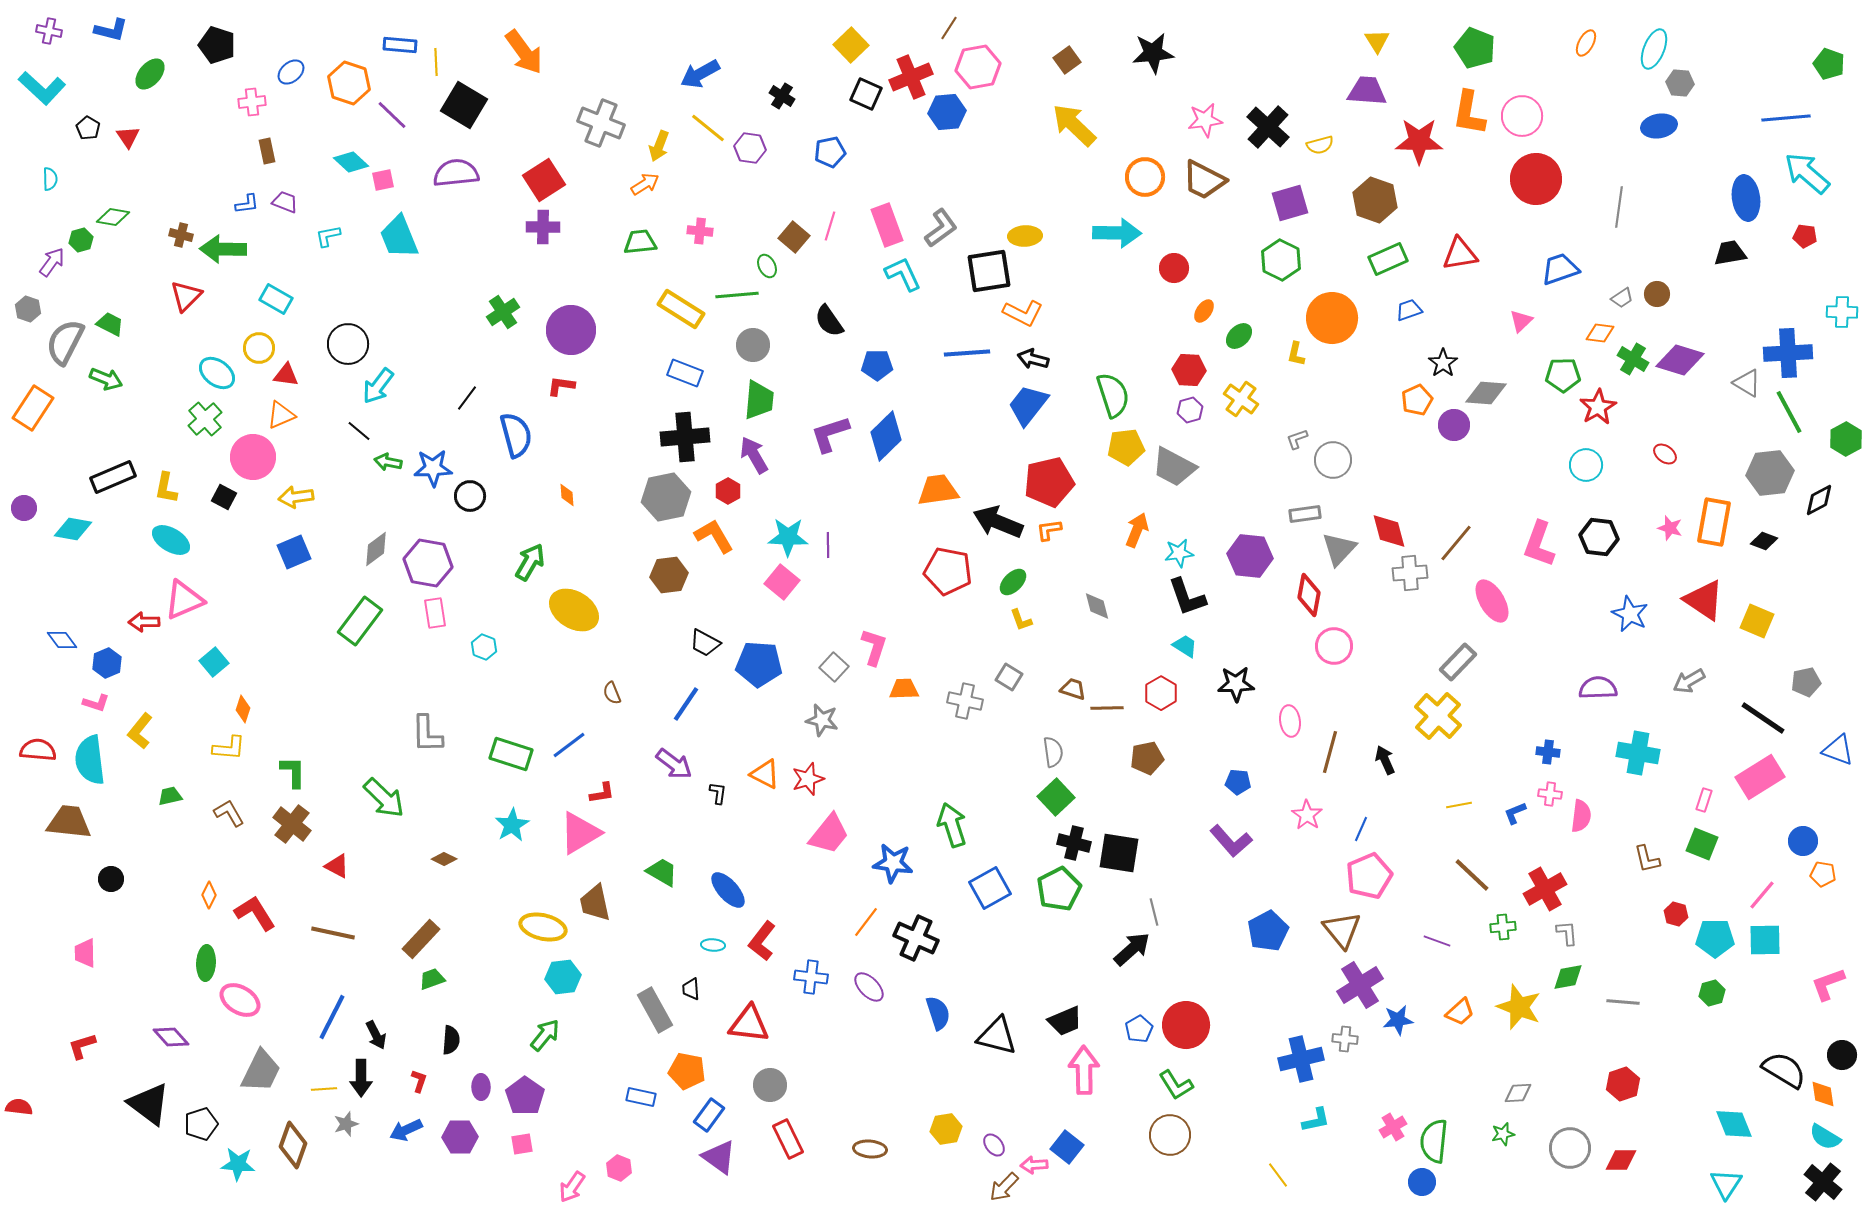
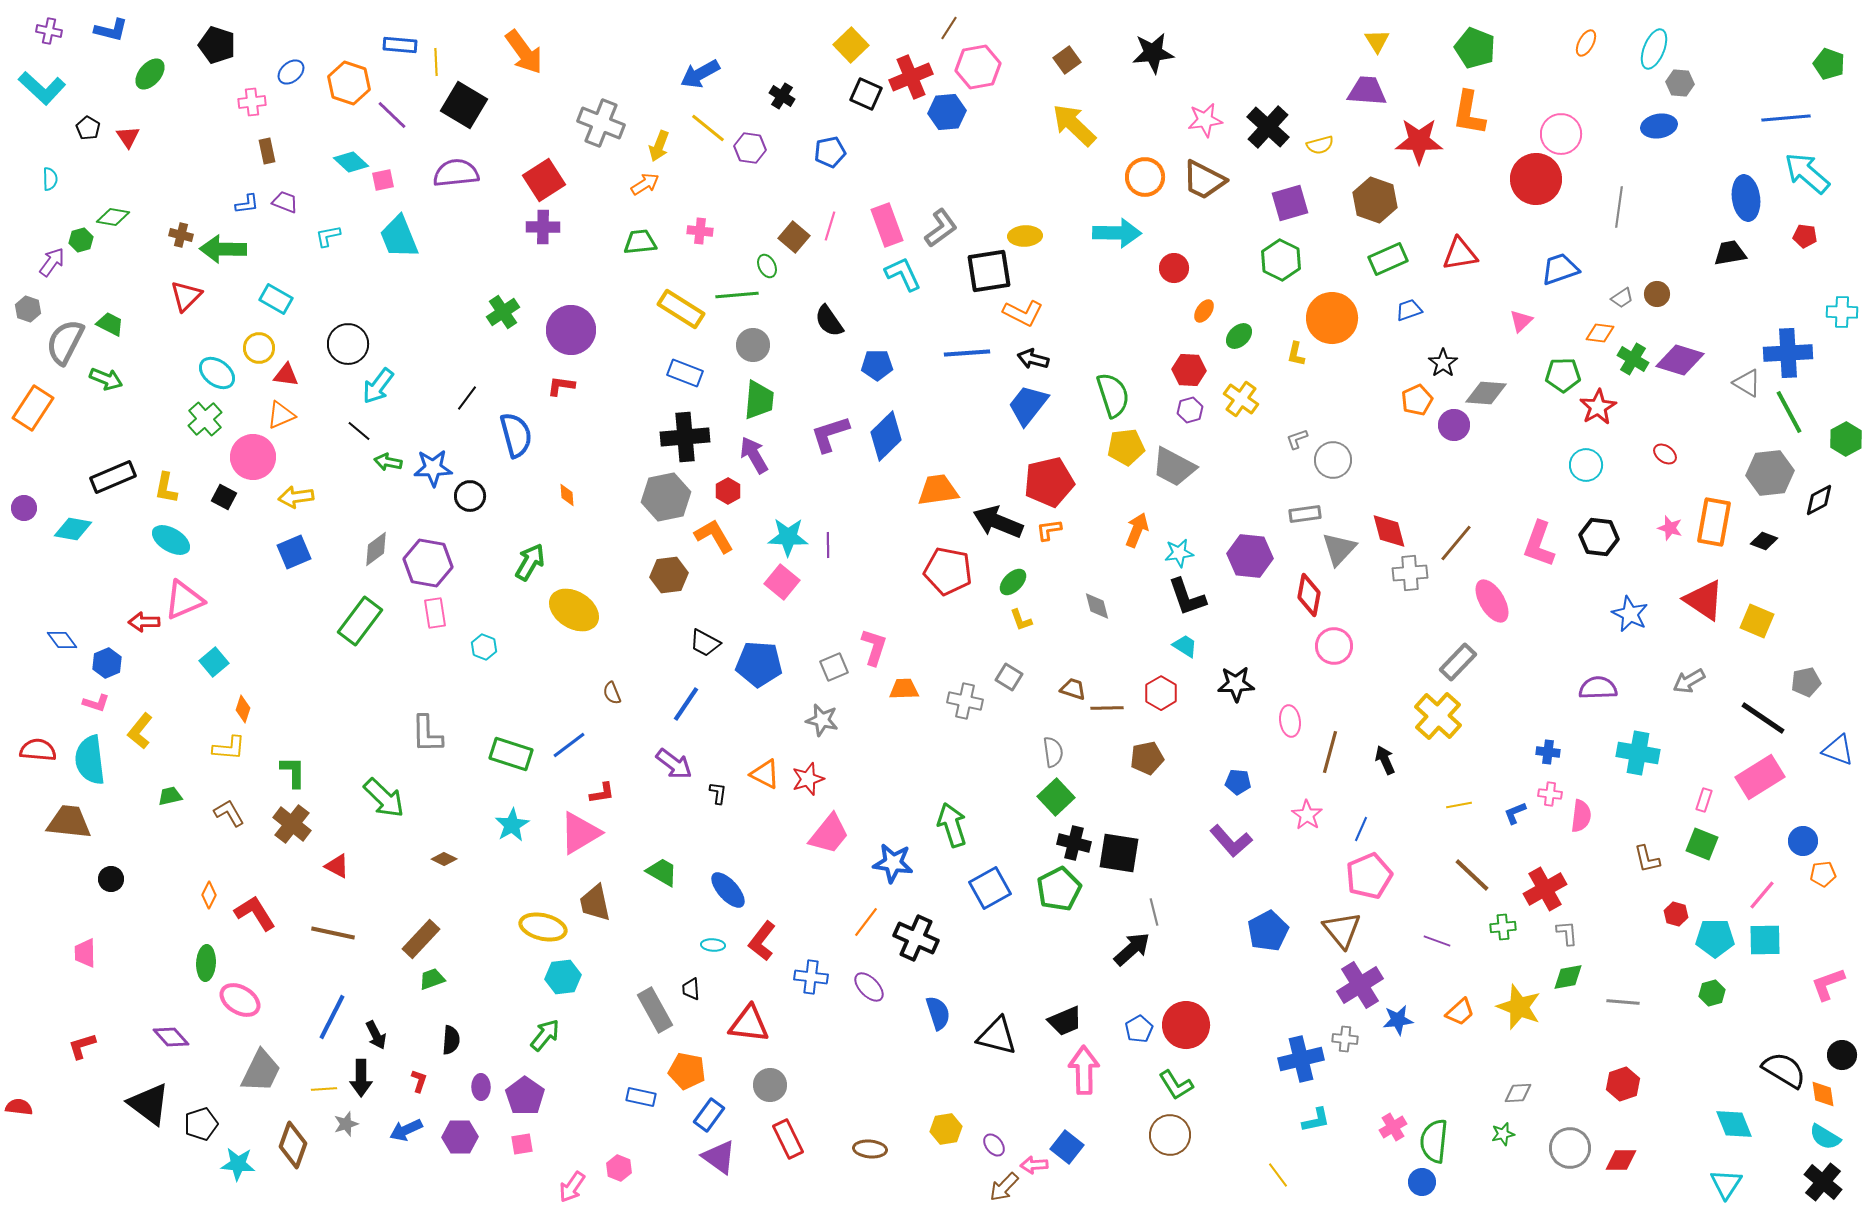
pink circle at (1522, 116): moved 39 px right, 18 px down
gray square at (834, 667): rotated 24 degrees clockwise
orange pentagon at (1823, 874): rotated 15 degrees counterclockwise
